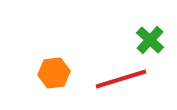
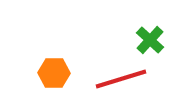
orange hexagon: rotated 8 degrees clockwise
